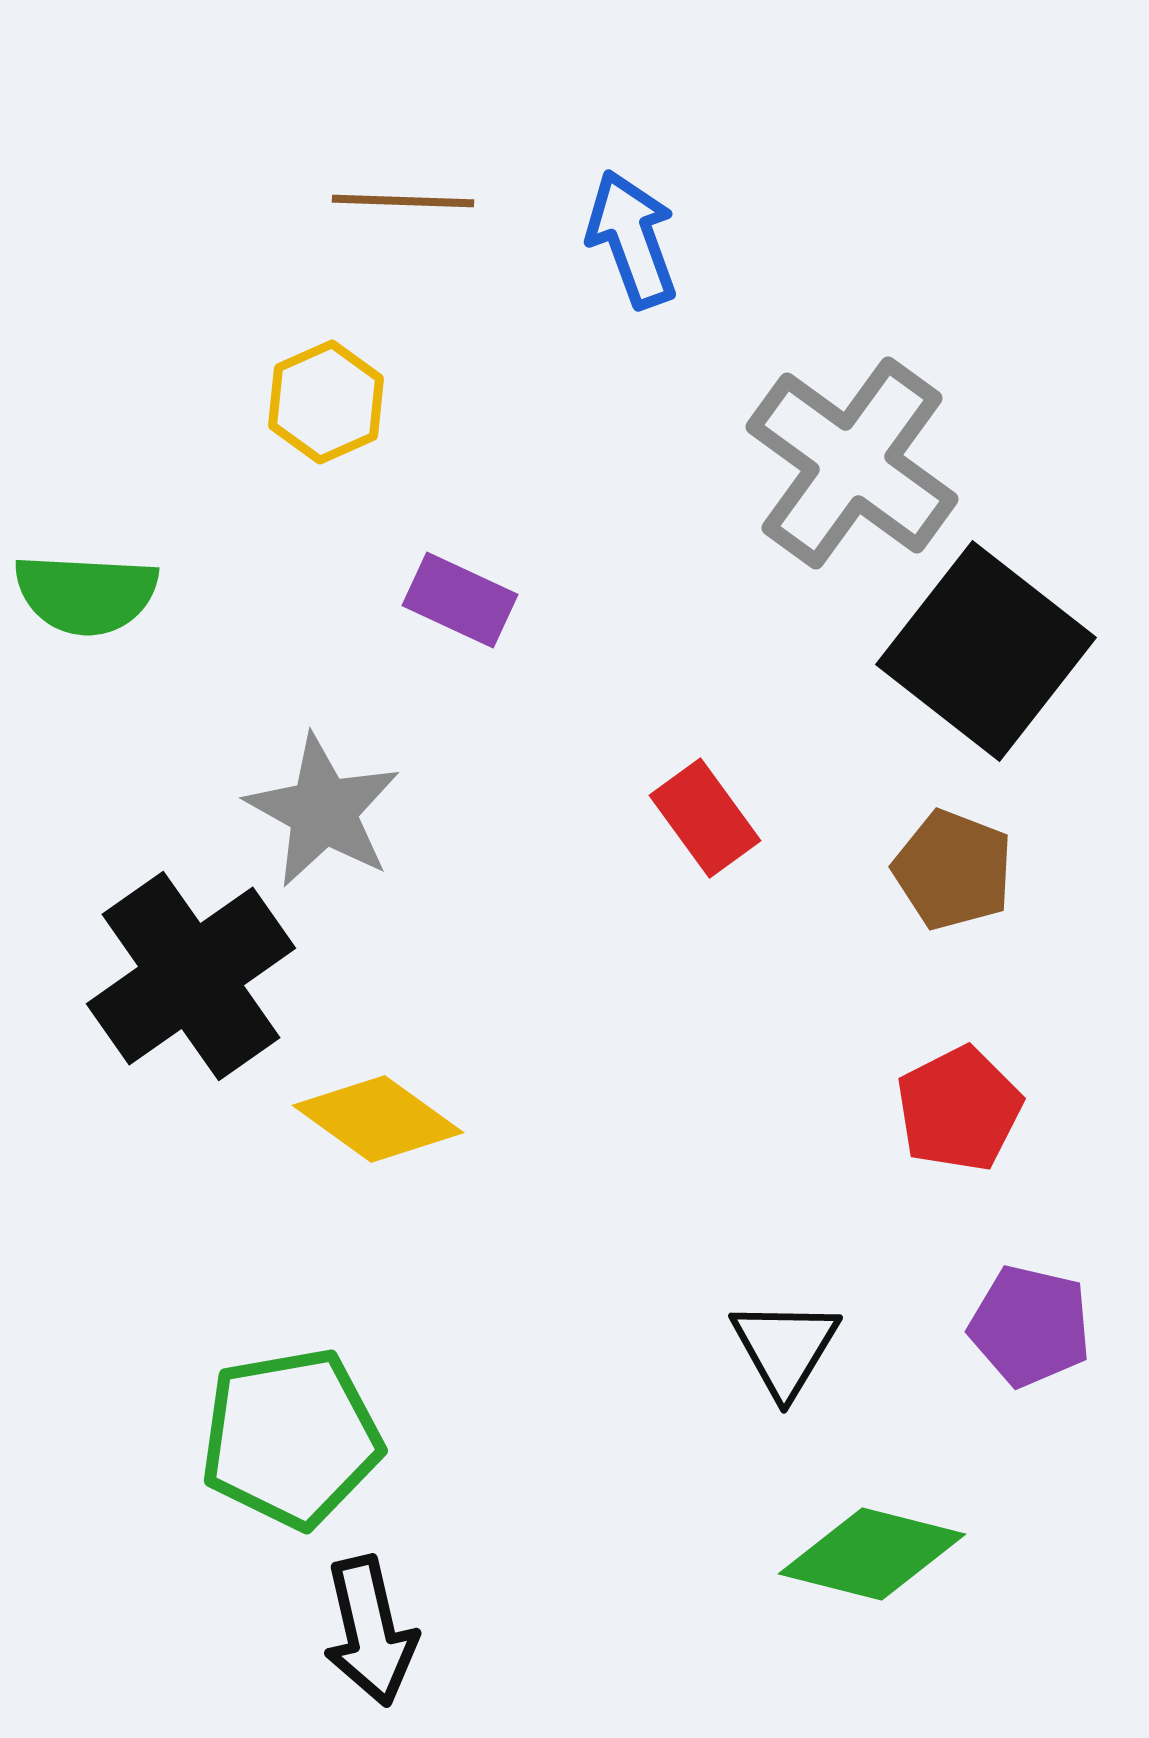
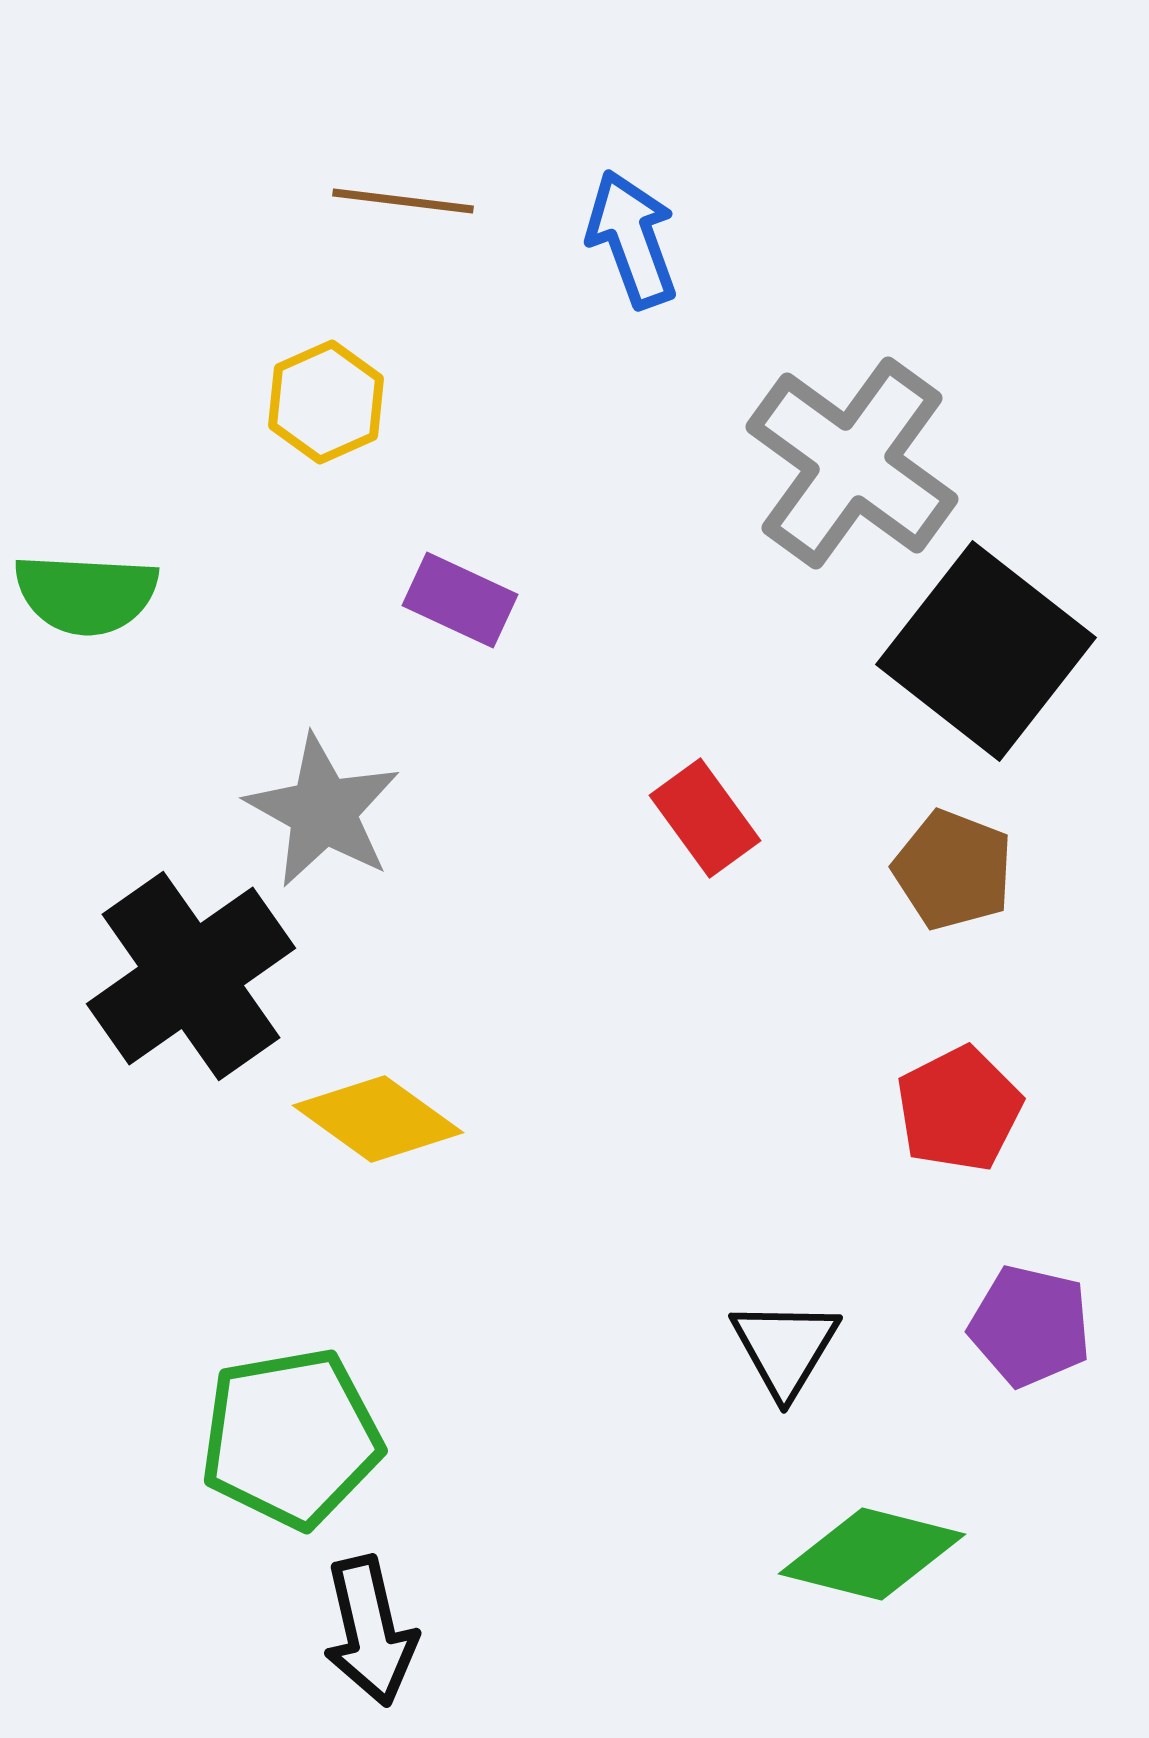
brown line: rotated 5 degrees clockwise
